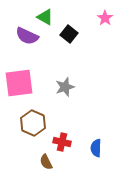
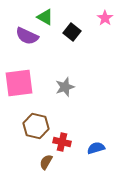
black square: moved 3 px right, 2 px up
brown hexagon: moved 3 px right, 3 px down; rotated 10 degrees counterclockwise
blue semicircle: rotated 72 degrees clockwise
brown semicircle: rotated 56 degrees clockwise
